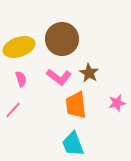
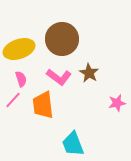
yellow ellipse: moved 2 px down
orange trapezoid: moved 33 px left
pink line: moved 10 px up
